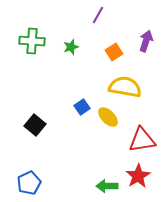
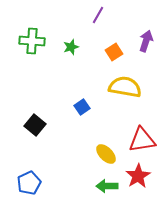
yellow ellipse: moved 2 px left, 37 px down
